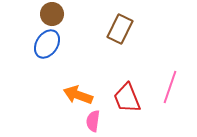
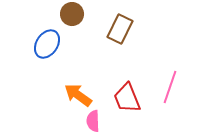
brown circle: moved 20 px right
orange arrow: rotated 16 degrees clockwise
pink semicircle: rotated 10 degrees counterclockwise
